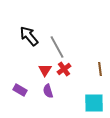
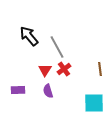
purple rectangle: moved 2 px left; rotated 32 degrees counterclockwise
